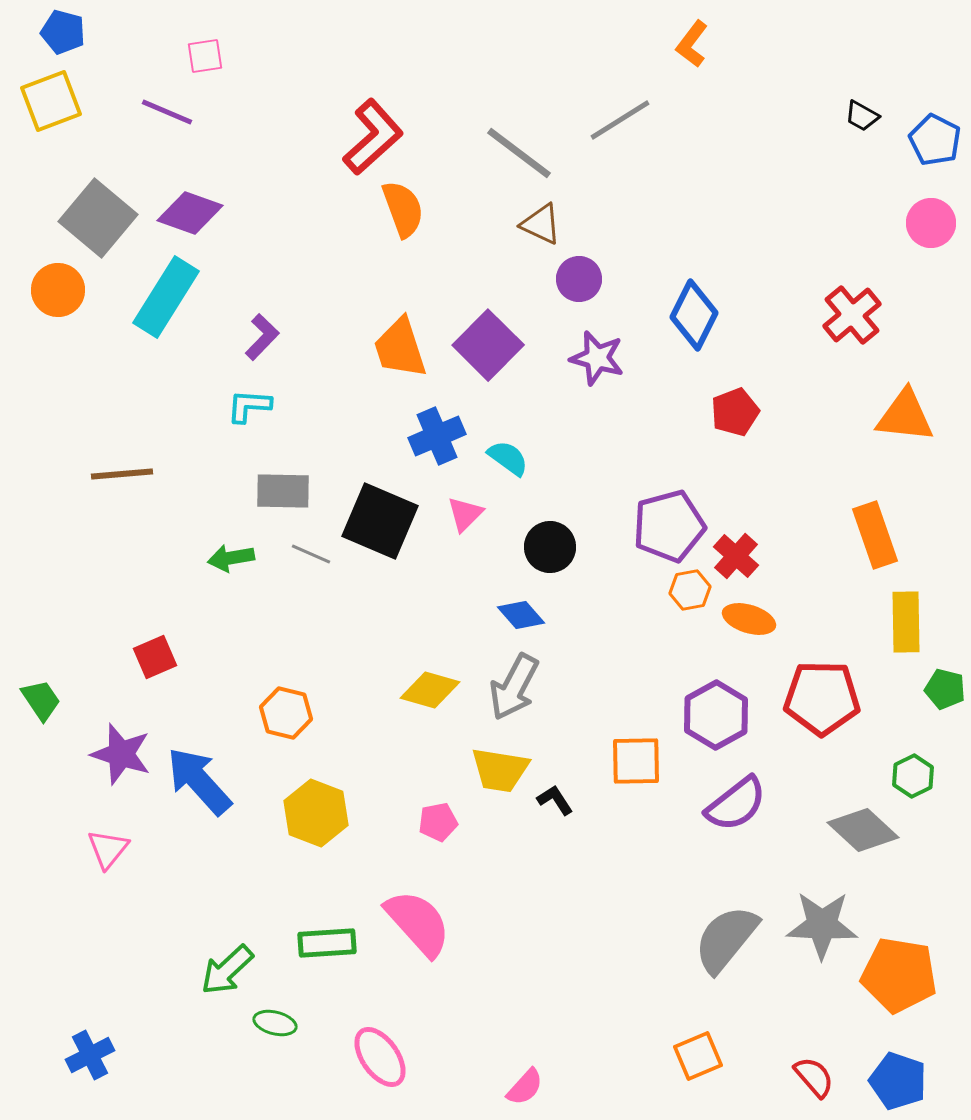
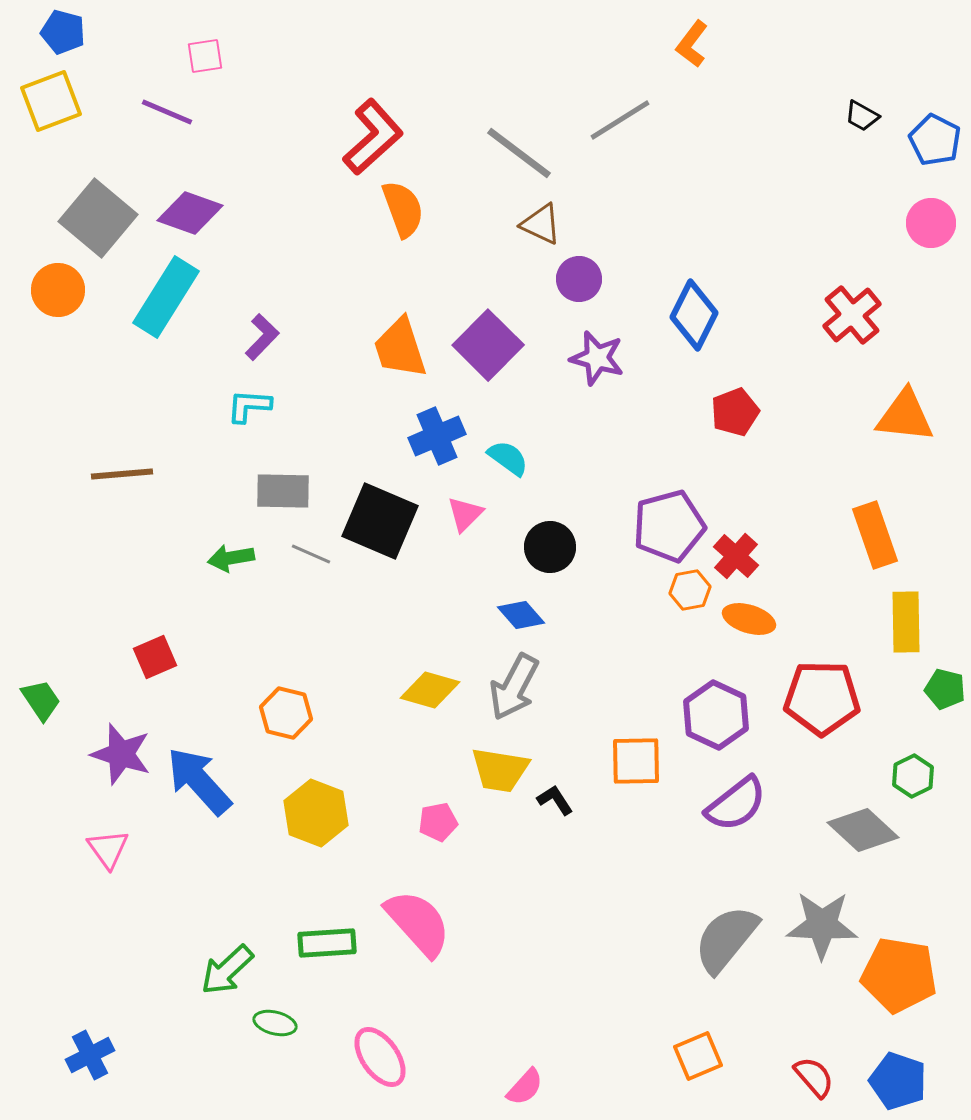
purple hexagon at (716, 715): rotated 6 degrees counterclockwise
pink triangle at (108, 849): rotated 15 degrees counterclockwise
